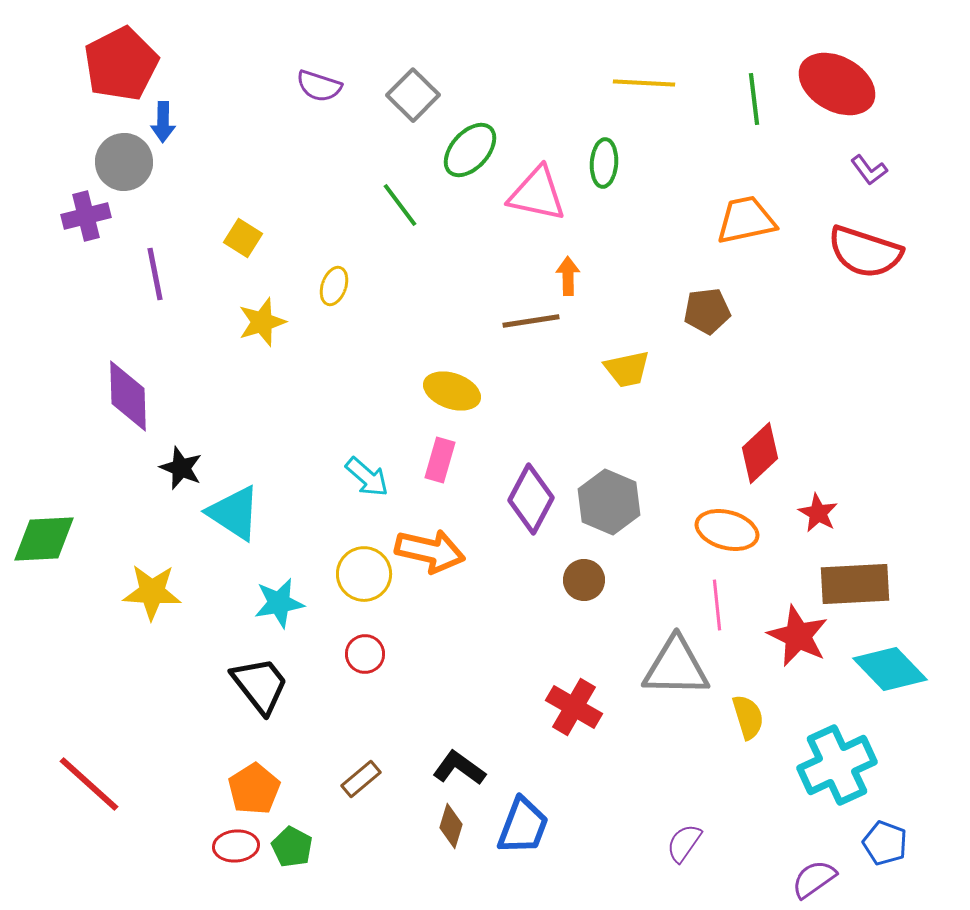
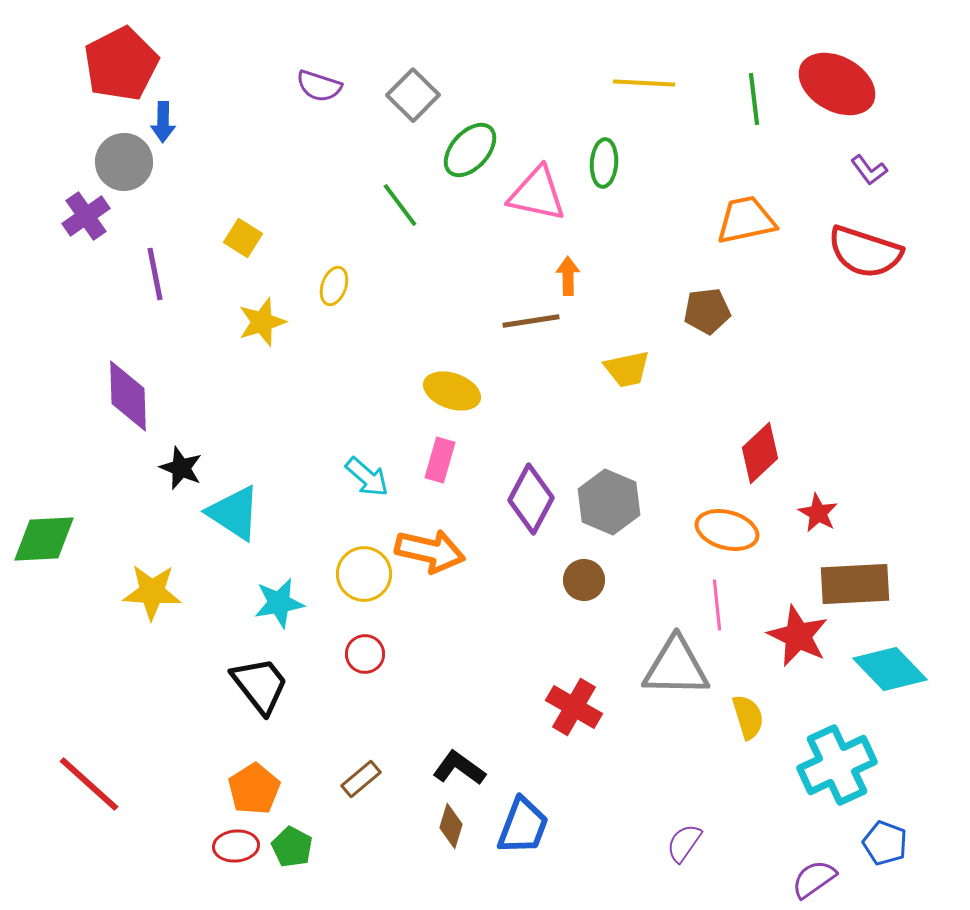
purple cross at (86, 216): rotated 21 degrees counterclockwise
